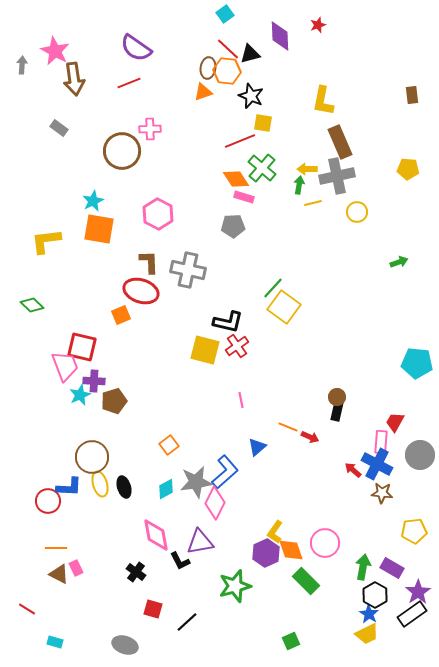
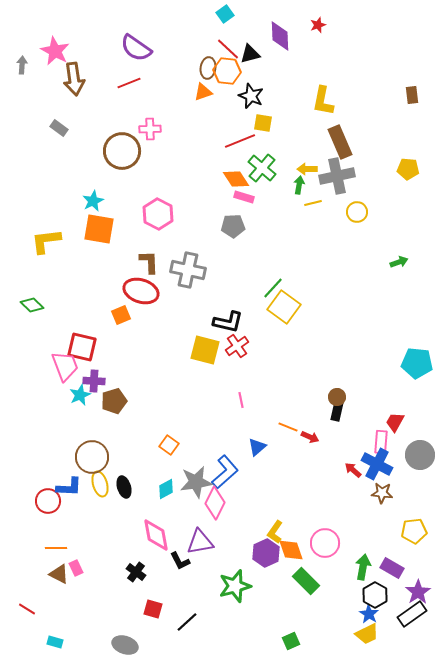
orange square at (169, 445): rotated 18 degrees counterclockwise
